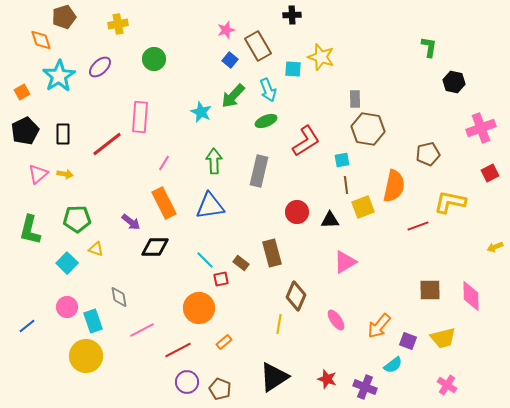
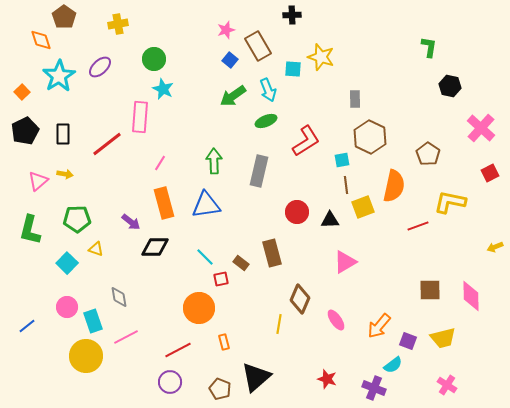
brown pentagon at (64, 17): rotated 20 degrees counterclockwise
black hexagon at (454, 82): moved 4 px left, 4 px down
orange square at (22, 92): rotated 14 degrees counterclockwise
green arrow at (233, 96): rotated 12 degrees clockwise
cyan star at (201, 112): moved 38 px left, 23 px up
pink cross at (481, 128): rotated 28 degrees counterclockwise
brown hexagon at (368, 129): moved 2 px right, 8 px down; rotated 16 degrees clockwise
brown pentagon at (428, 154): rotated 25 degrees counterclockwise
pink line at (164, 163): moved 4 px left
pink triangle at (38, 174): moved 7 px down
orange rectangle at (164, 203): rotated 12 degrees clockwise
blue triangle at (210, 206): moved 4 px left, 1 px up
cyan line at (205, 260): moved 3 px up
brown diamond at (296, 296): moved 4 px right, 3 px down
pink line at (142, 330): moved 16 px left, 7 px down
orange rectangle at (224, 342): rotated 63 degrees counterclockwise
black triangle at (274, 377): moved 18 px left; rotated 8 degrees counterclockwise
purple circle at (187, 382): moved 17 px left
purple cross at (365, 387): moved 9 px right, 1 px down
